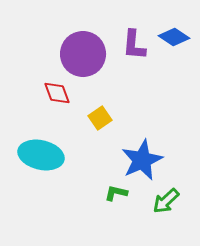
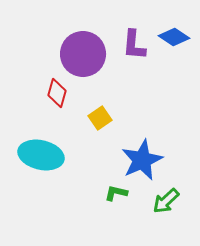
red diamond: rotated 36 degrees clockwise
